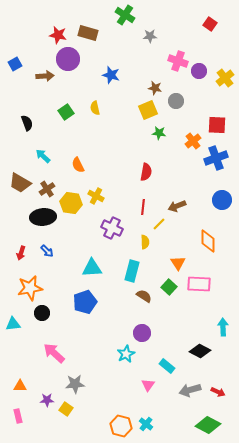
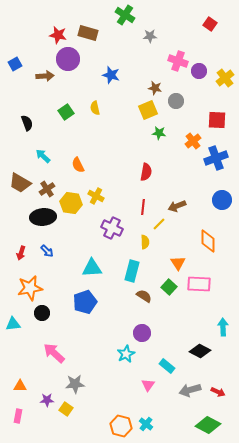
red square at (217, 125): moved 5 px up
pink rectangle at (18, 416): rotated 24 degrees clockwise
